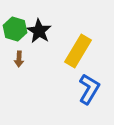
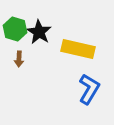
black star: moved 1 px down
yellow rectangle: moved 2 px up; rotated 72 degrees clockwise
